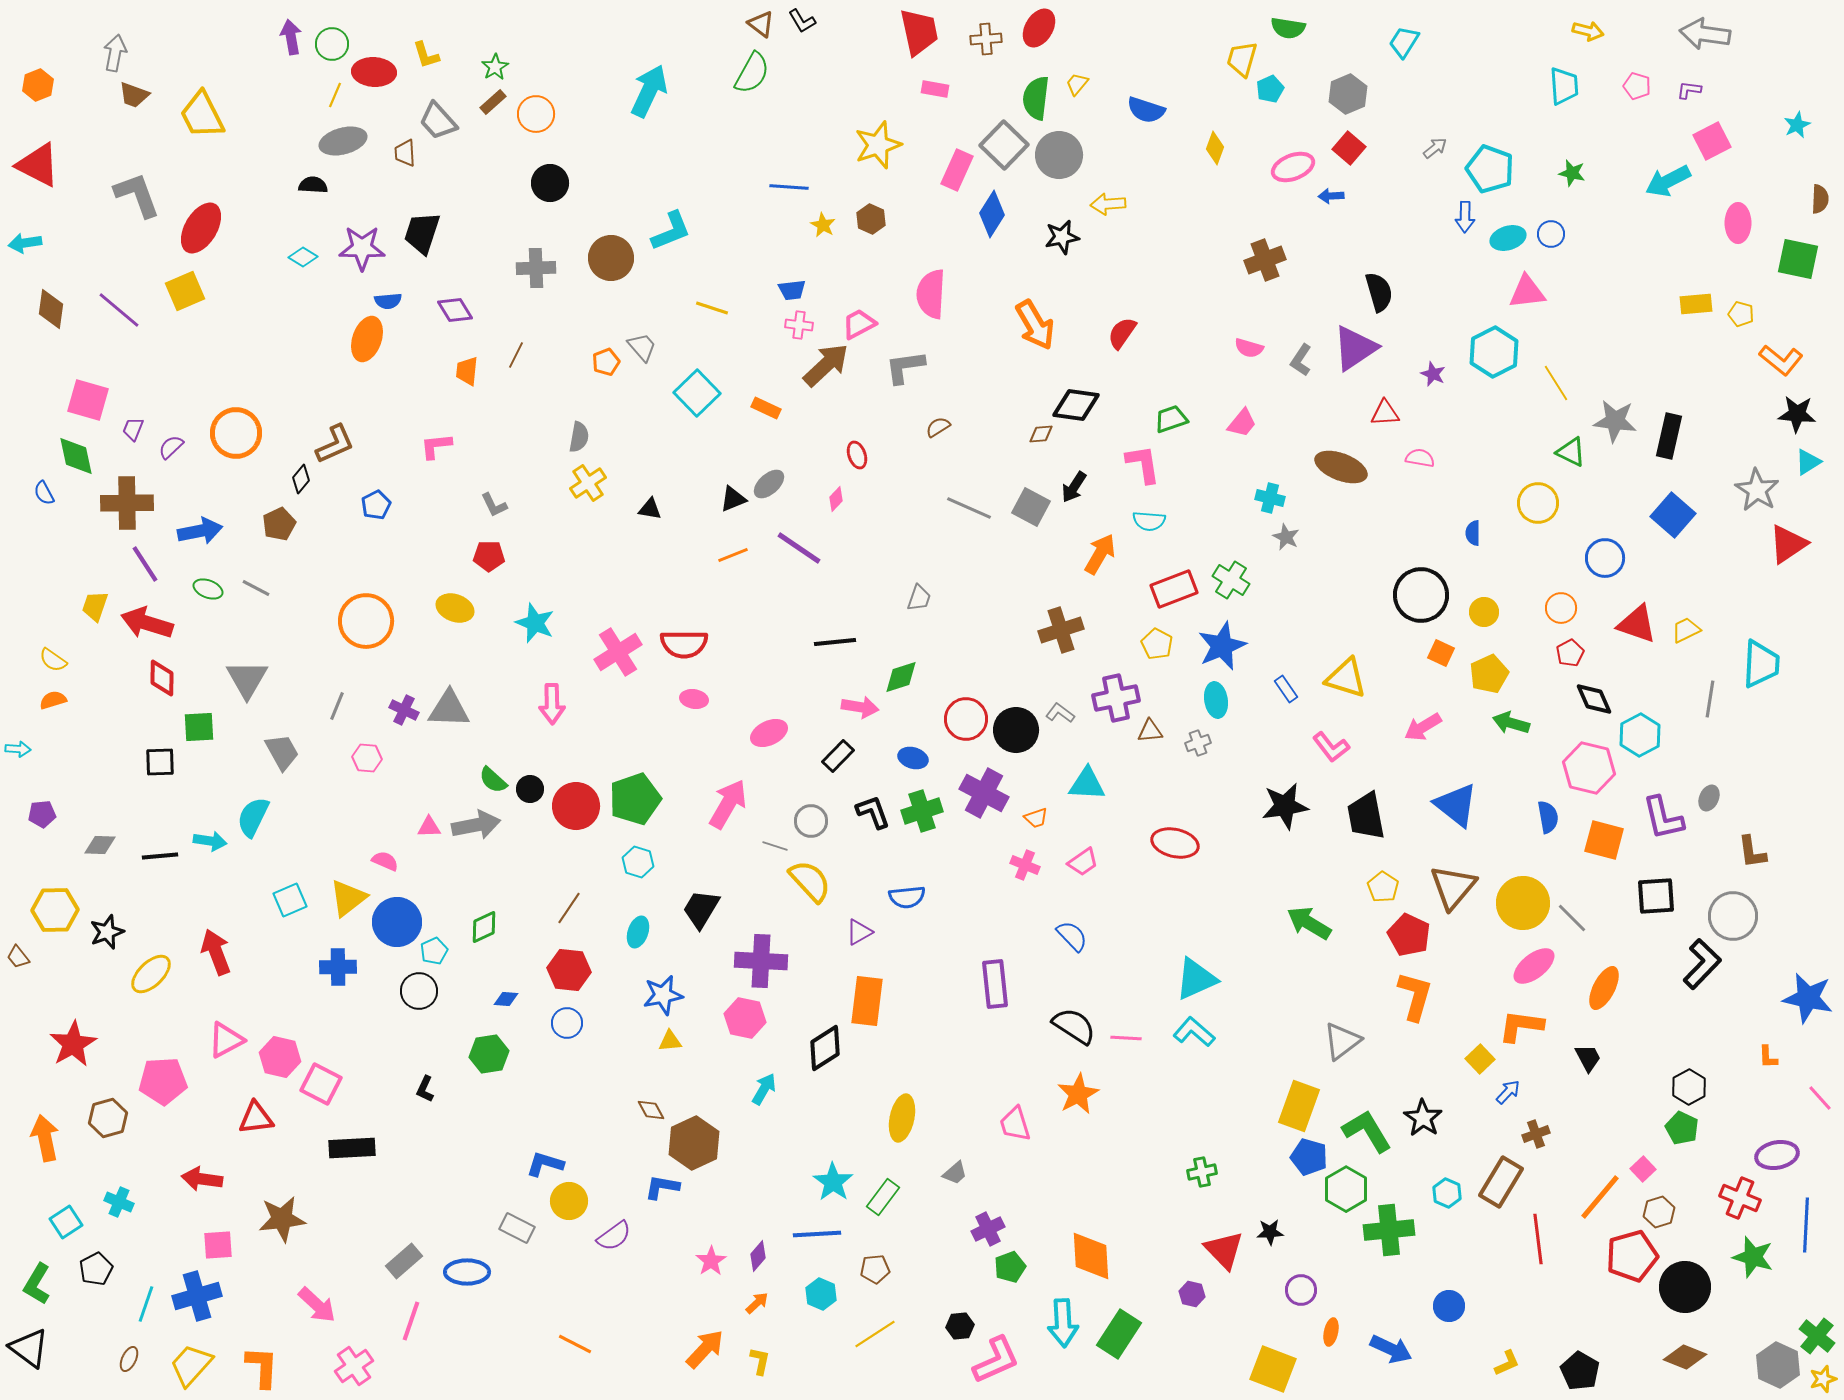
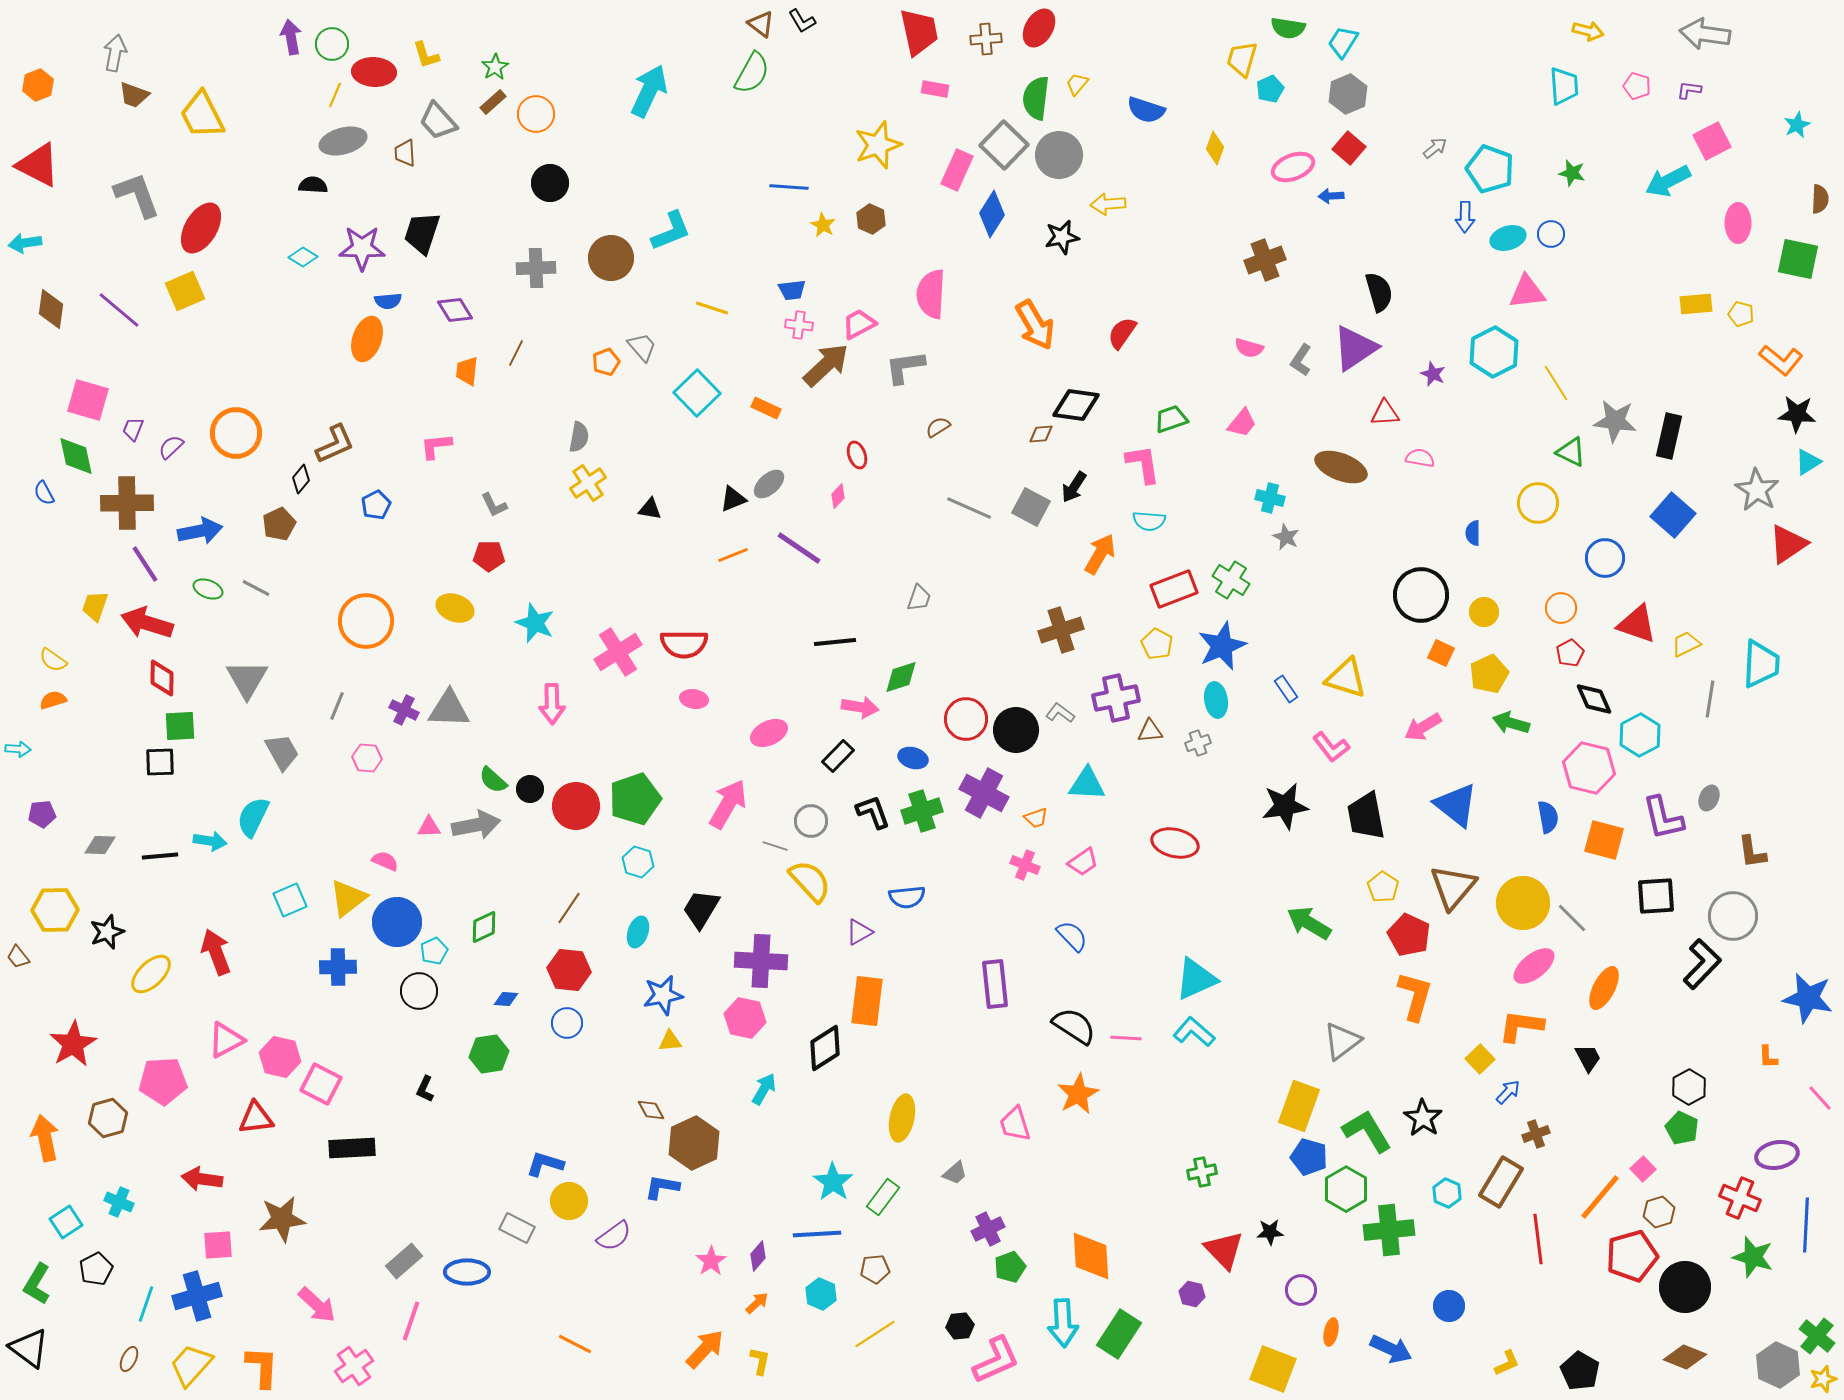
cyan trapezoid at (1404, 42): moved 61 px left
brown line at (516, 355): moved 2 px up
pink diamond at (836, 499): moved 2 px right, 3 px up
yellow trapezoid at (1686, 630): moved 14 px down
green square at (199, 727): moved 19 px left, 1 px up
